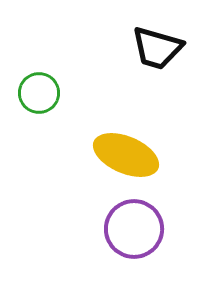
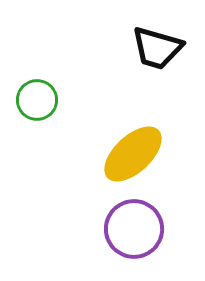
green circle: moved 2 px left, 7 px down
yellow ellipse: moved 7 px right, 1 px up; rotated 66 degrees counterclockwise
